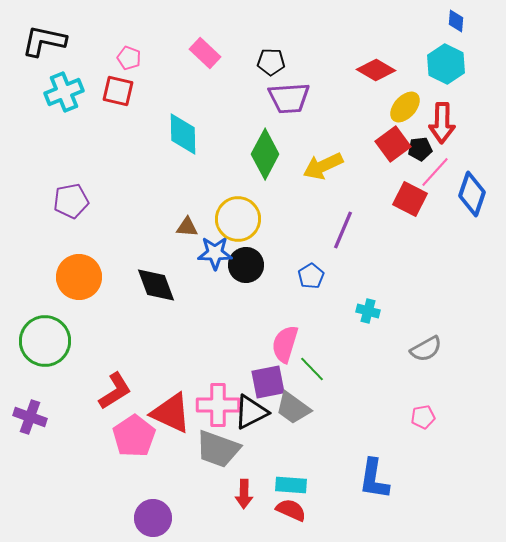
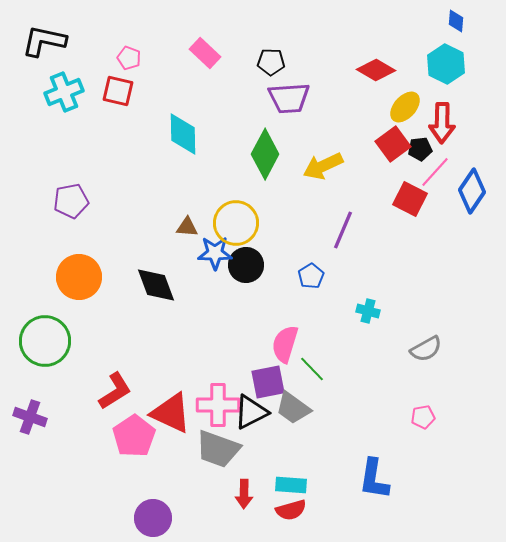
blue diamond at (472, 194): moved 3 px up; rotated 15 degrees clockwise
yellow circle at (238, 219): moved 2 px left, 4 px down
red semicircle at (291, 510): rotated 140 degrees clockwise
